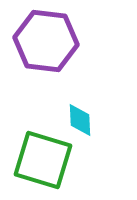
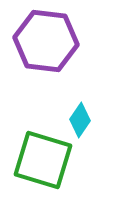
cyan diamond: rotated 36 degrees clockwise
